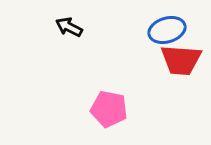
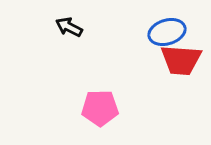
blue ellipse: moved 2 px down
pink pentagon: moved 9 px left, 1 px up; rotated 12 degrees counterclockwise
